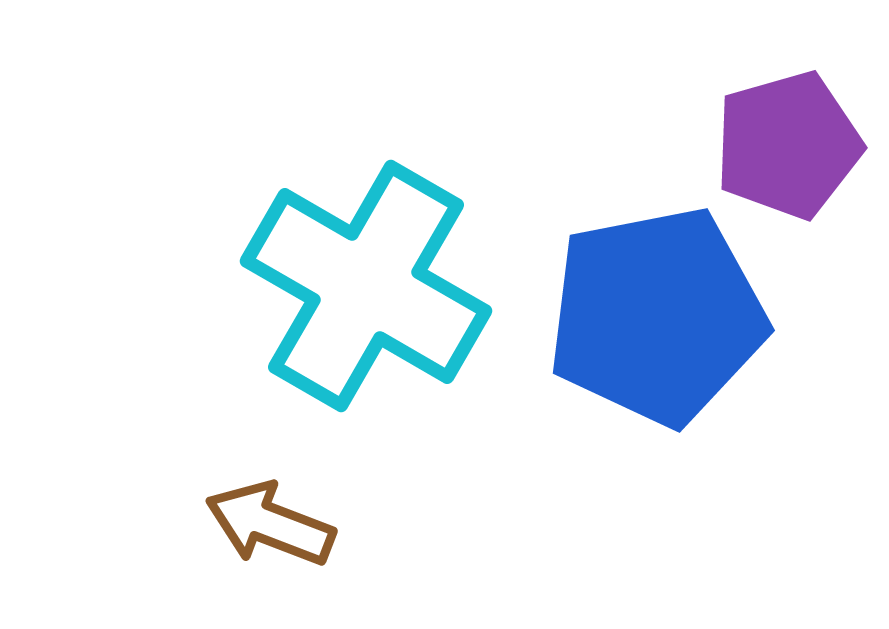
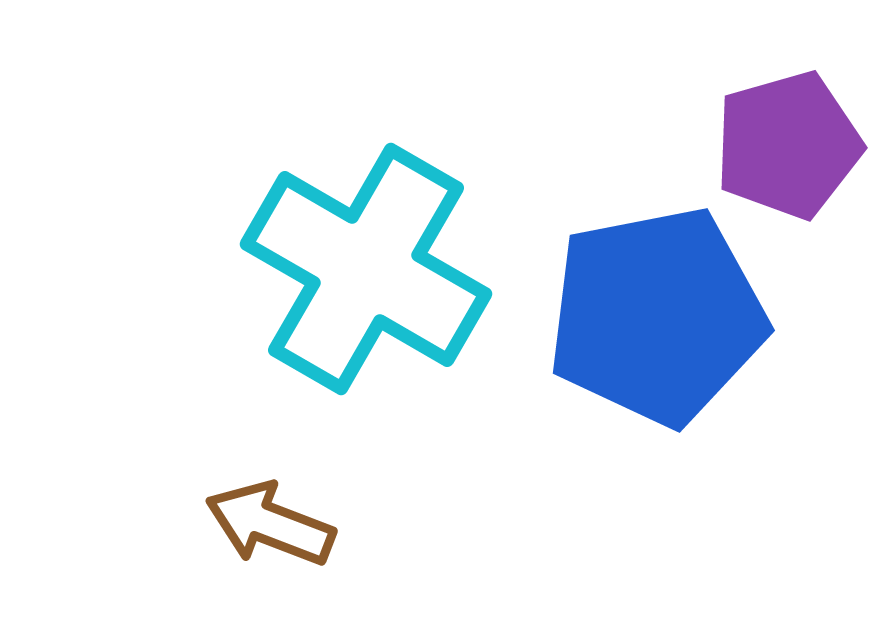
cyan cross: moved 17 px up
